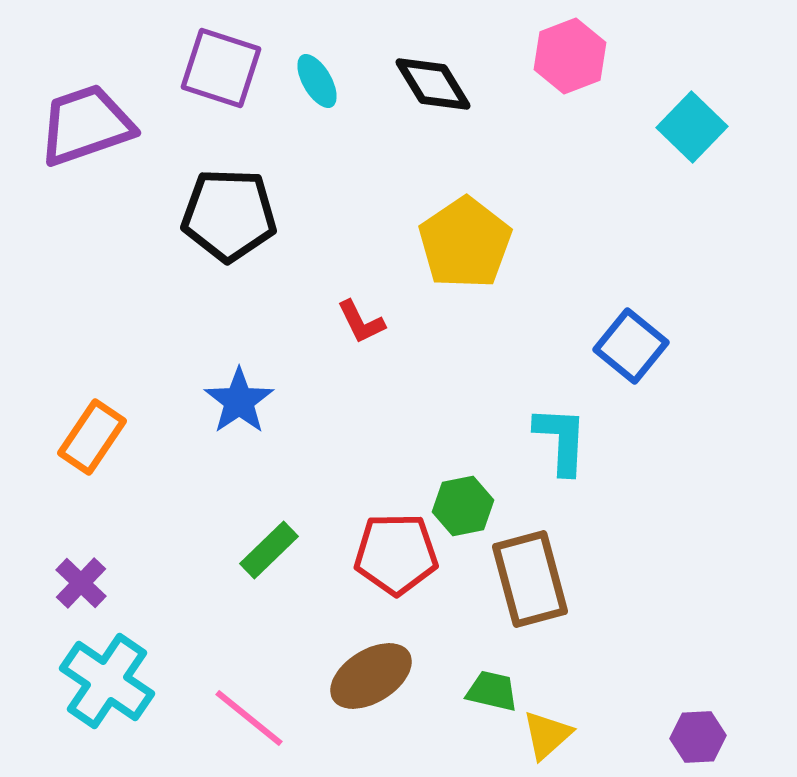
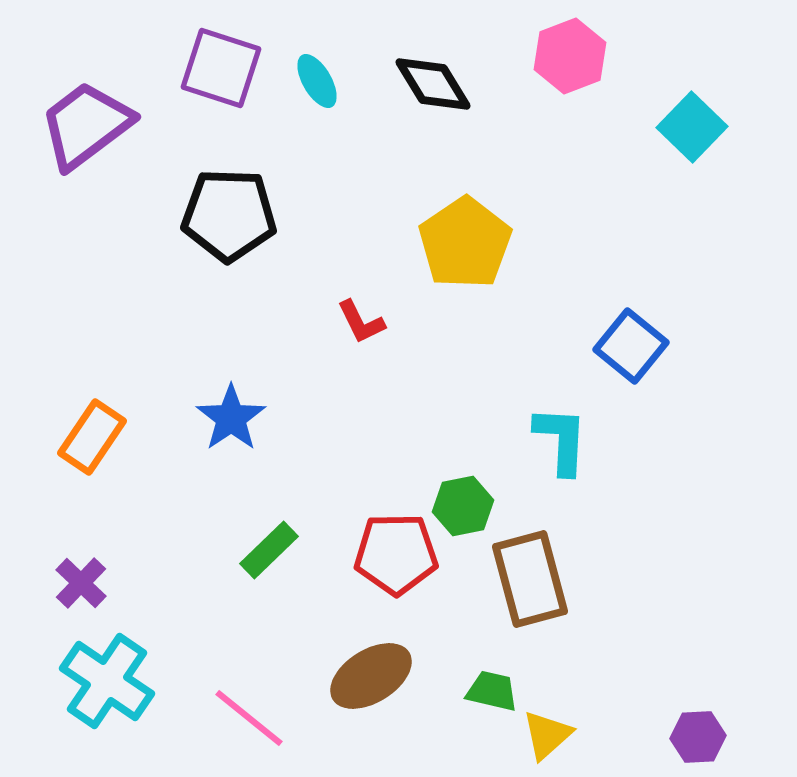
purple trapezoid: rotated 18 degrees counterclockwise
blue star: moved 8 px left, 17 px down
